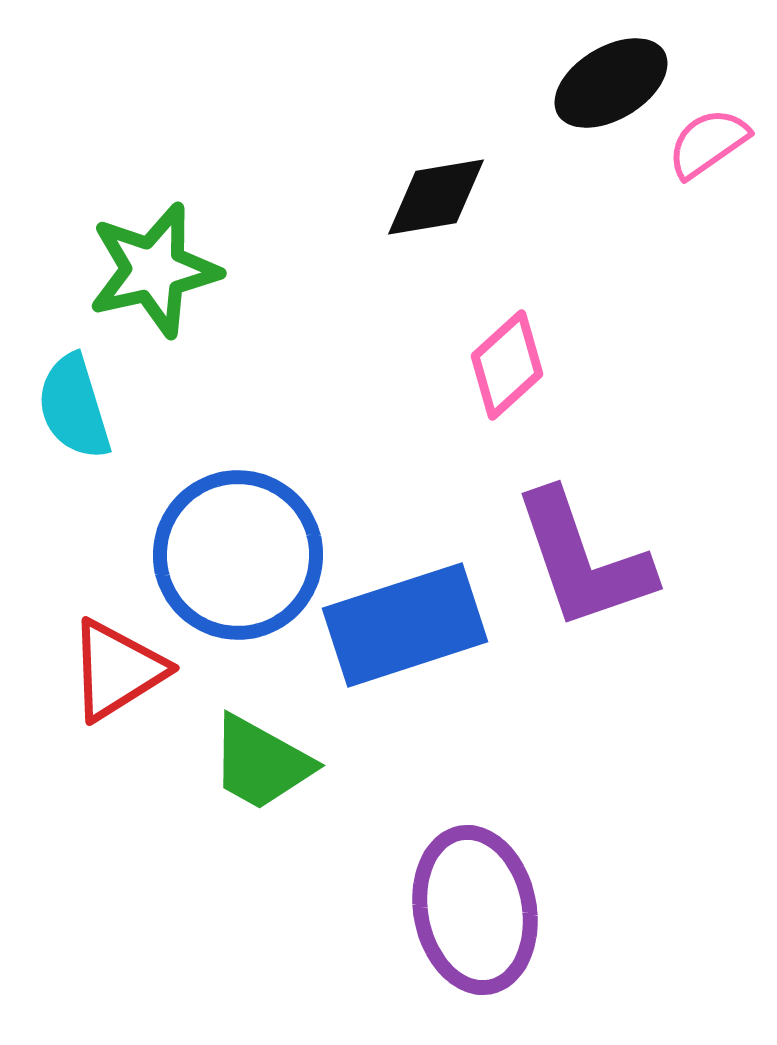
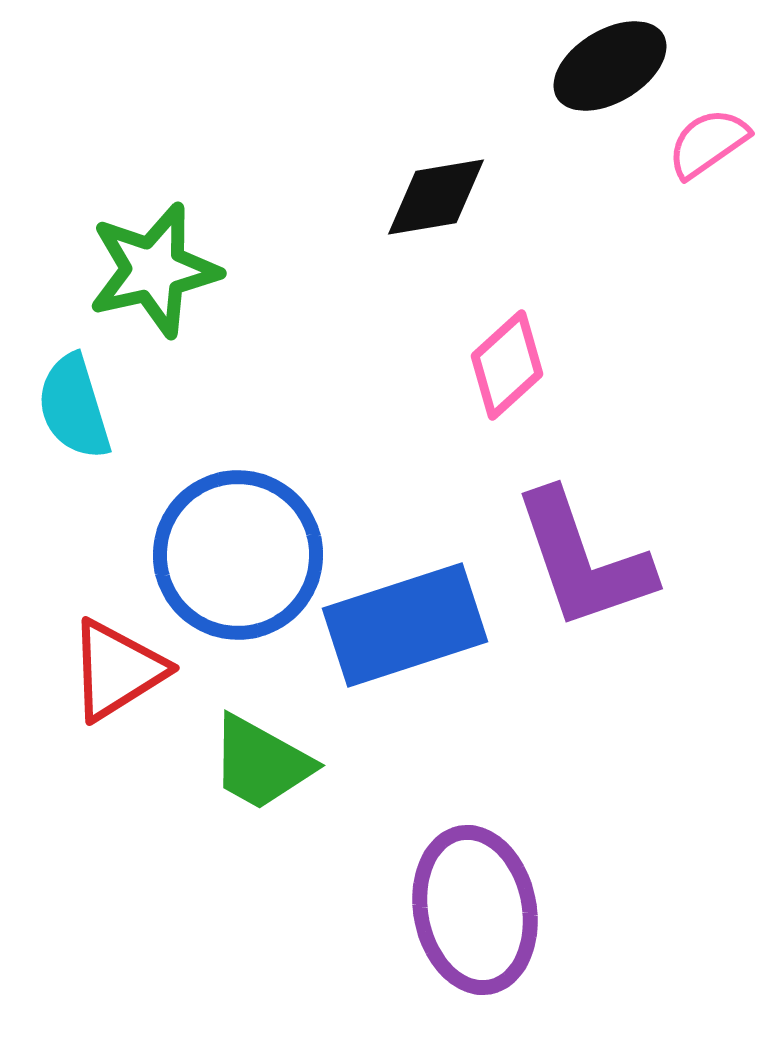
black ellipse: moved 1 px left, 17 px up
